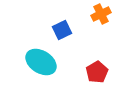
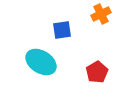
blue square: rotated 18 degrees clockwise
